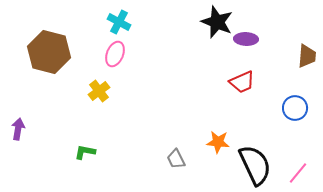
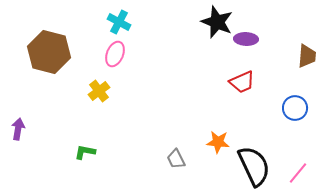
black semicircle: moved 1 px left, 1 px down
